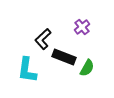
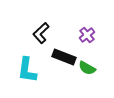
purple cross: moved 5 px right, 8 px down
black L-shape: moved 2 px left, 6 px up
green semicircle: rotated 90 degrees clockwise
